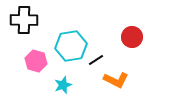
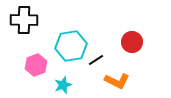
red circle: moved 5 px down
pink hexagon: moved 4 px down; rotated 25 degrees clockwise
orange L-shape: moved 1 px right, 1 px down
